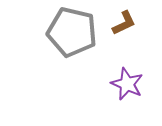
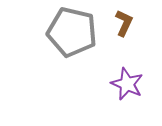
brown L-shape: rotated 40 degrees counterclockwise
